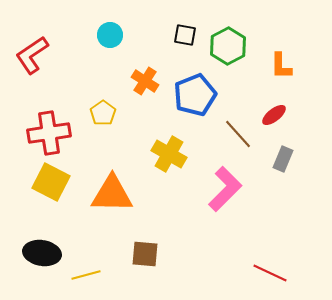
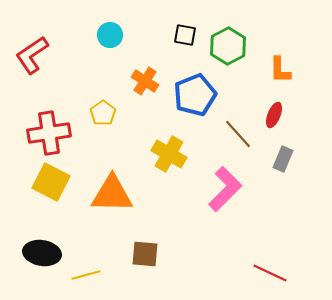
orange L-shape: moved 1 px left, 4 px down
red ellipse: rotated 30 degrees counterclockwise
